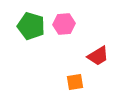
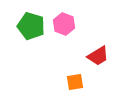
pink hexagon: rotated 25 degrees clockwise
